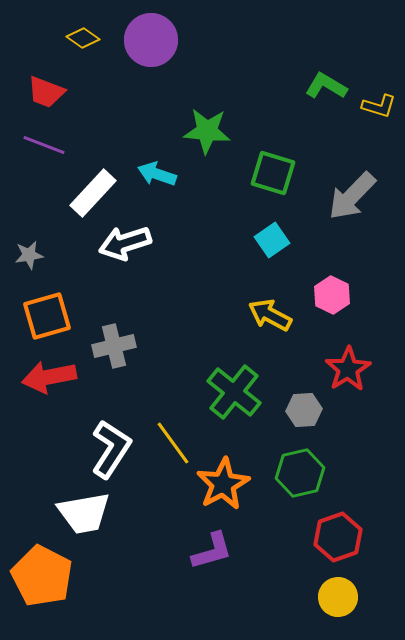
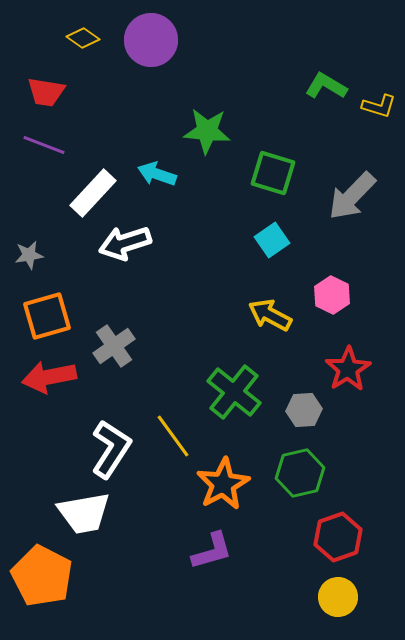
red trapezoid: rotated 12 degrees counterclockwise
gray cross: rotated 21 degrees counterclockwise
yellow line: moved 7 px up
